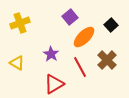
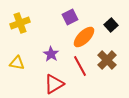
purple square: rotated 14 degrees clockwise
yellow triangle: rotated 21 degrees counterclockwise
red line: moved 1 px up
